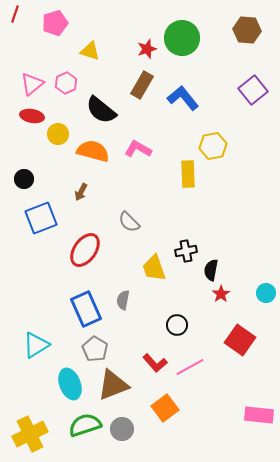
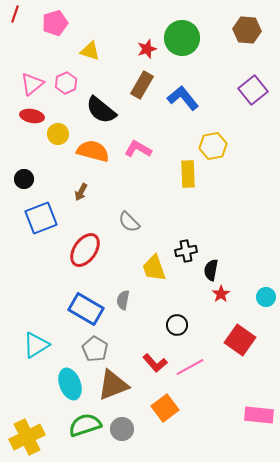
cyan circle at (266, 293): moved 4 px down
blue rectangle at (86, 309): rotated 36 degrees counterclockwise
yellow cross at (30, 434): moved 3 px left, 3 px down
